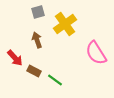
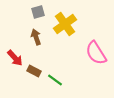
brown arrow: moved 1 px left, 3 px up
